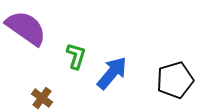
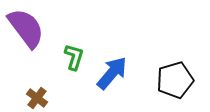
purple semicircle: rotated 18 degrees clockwise
green L-shape: moved 2 px left, 1 px down
brown cross: moved 5 px left
